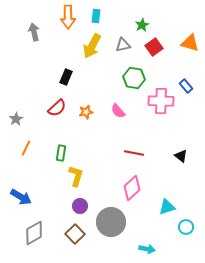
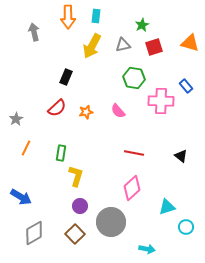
red square: rotated 18 degrees clockwise
